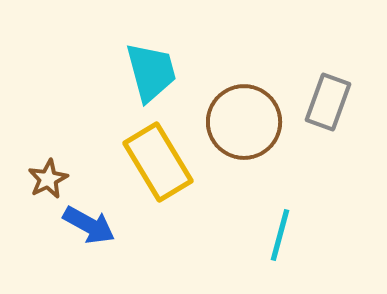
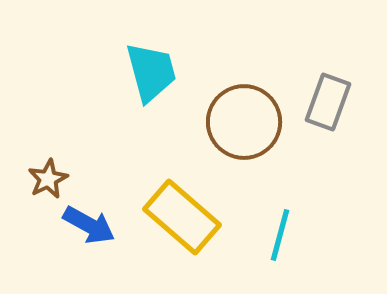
yellow rectangle: moved 24 px right, 55 px down; rotated 18 degrees counterclockwise
